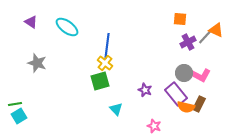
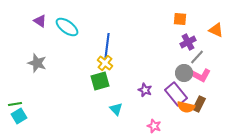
purple triangle: moved 9 px right, 1 px up
gray line: moved 8 px left, 20 px down
